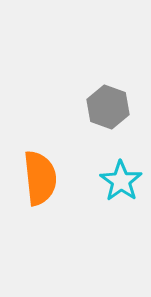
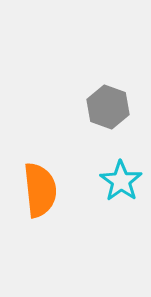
orange semicircle: moved 12 px down
